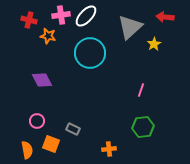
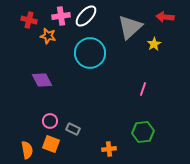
pink cross: moved 1 px down
pink line: moved 2 px right, 1 px up
pink circle: moved 13 px right
green hexagon: moved 5 px down
